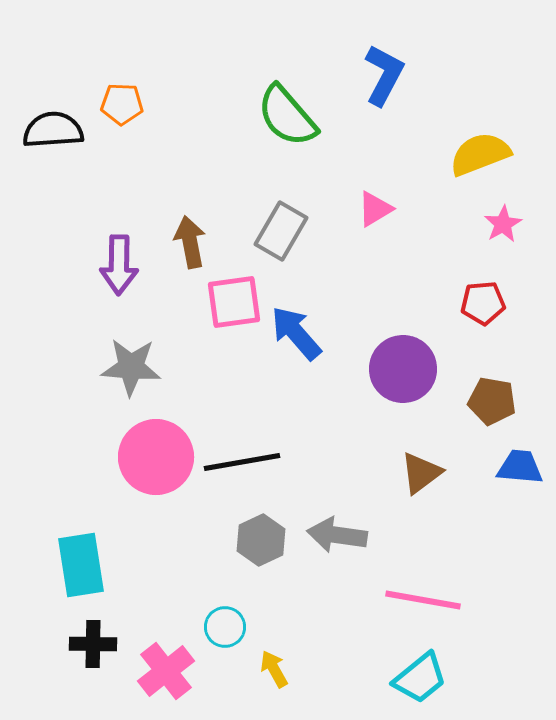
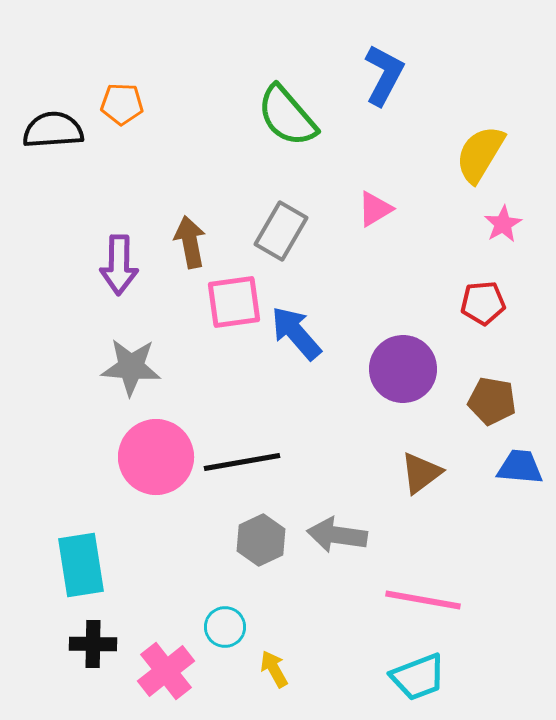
yellow semicircle: rotated 38 degrees counterclockwise
cyan trapezoid: moved 2 px left, 1 px up; rotated 18 degrees clockwise
